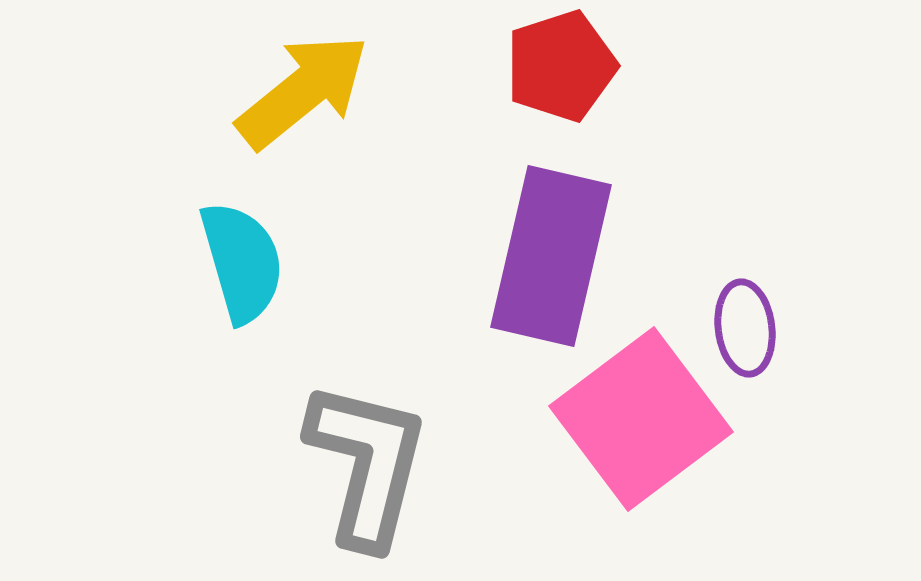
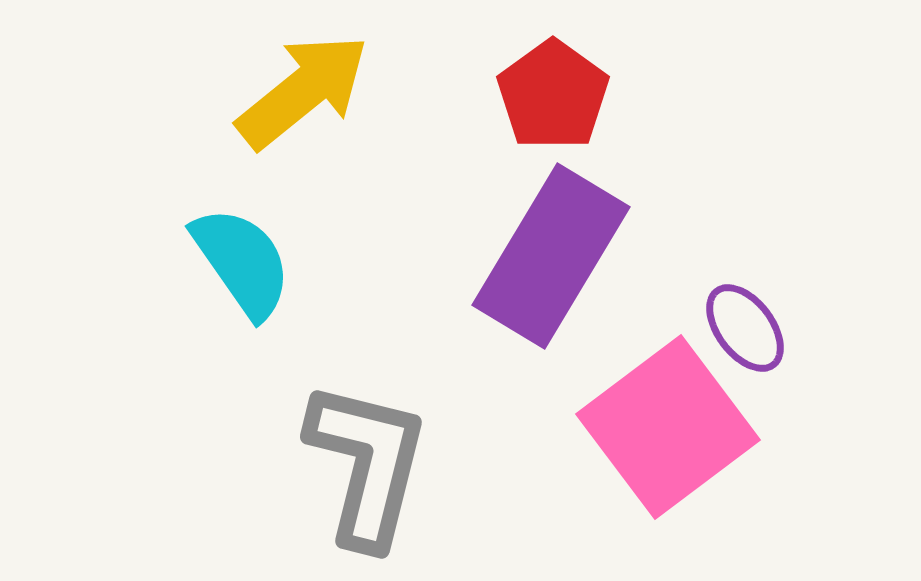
red pentagon: moved 8 px left, 29 px down; rotated 18 degrees counterclockwise
purple rectangle: rotated 18 degrees clockwise
cyan semicircle: rotated 19 degrees counterclockwise
purple ellipse: rotated 30 degrees counterclockwise
pink square: moved 27 px right, 8 px down
